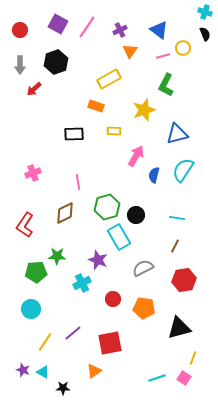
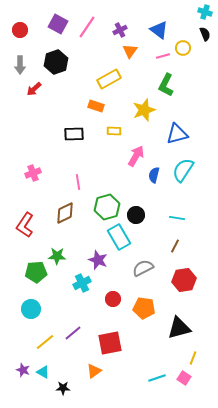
yellow line at (45, 342): rotated 18 degrees clockwise
